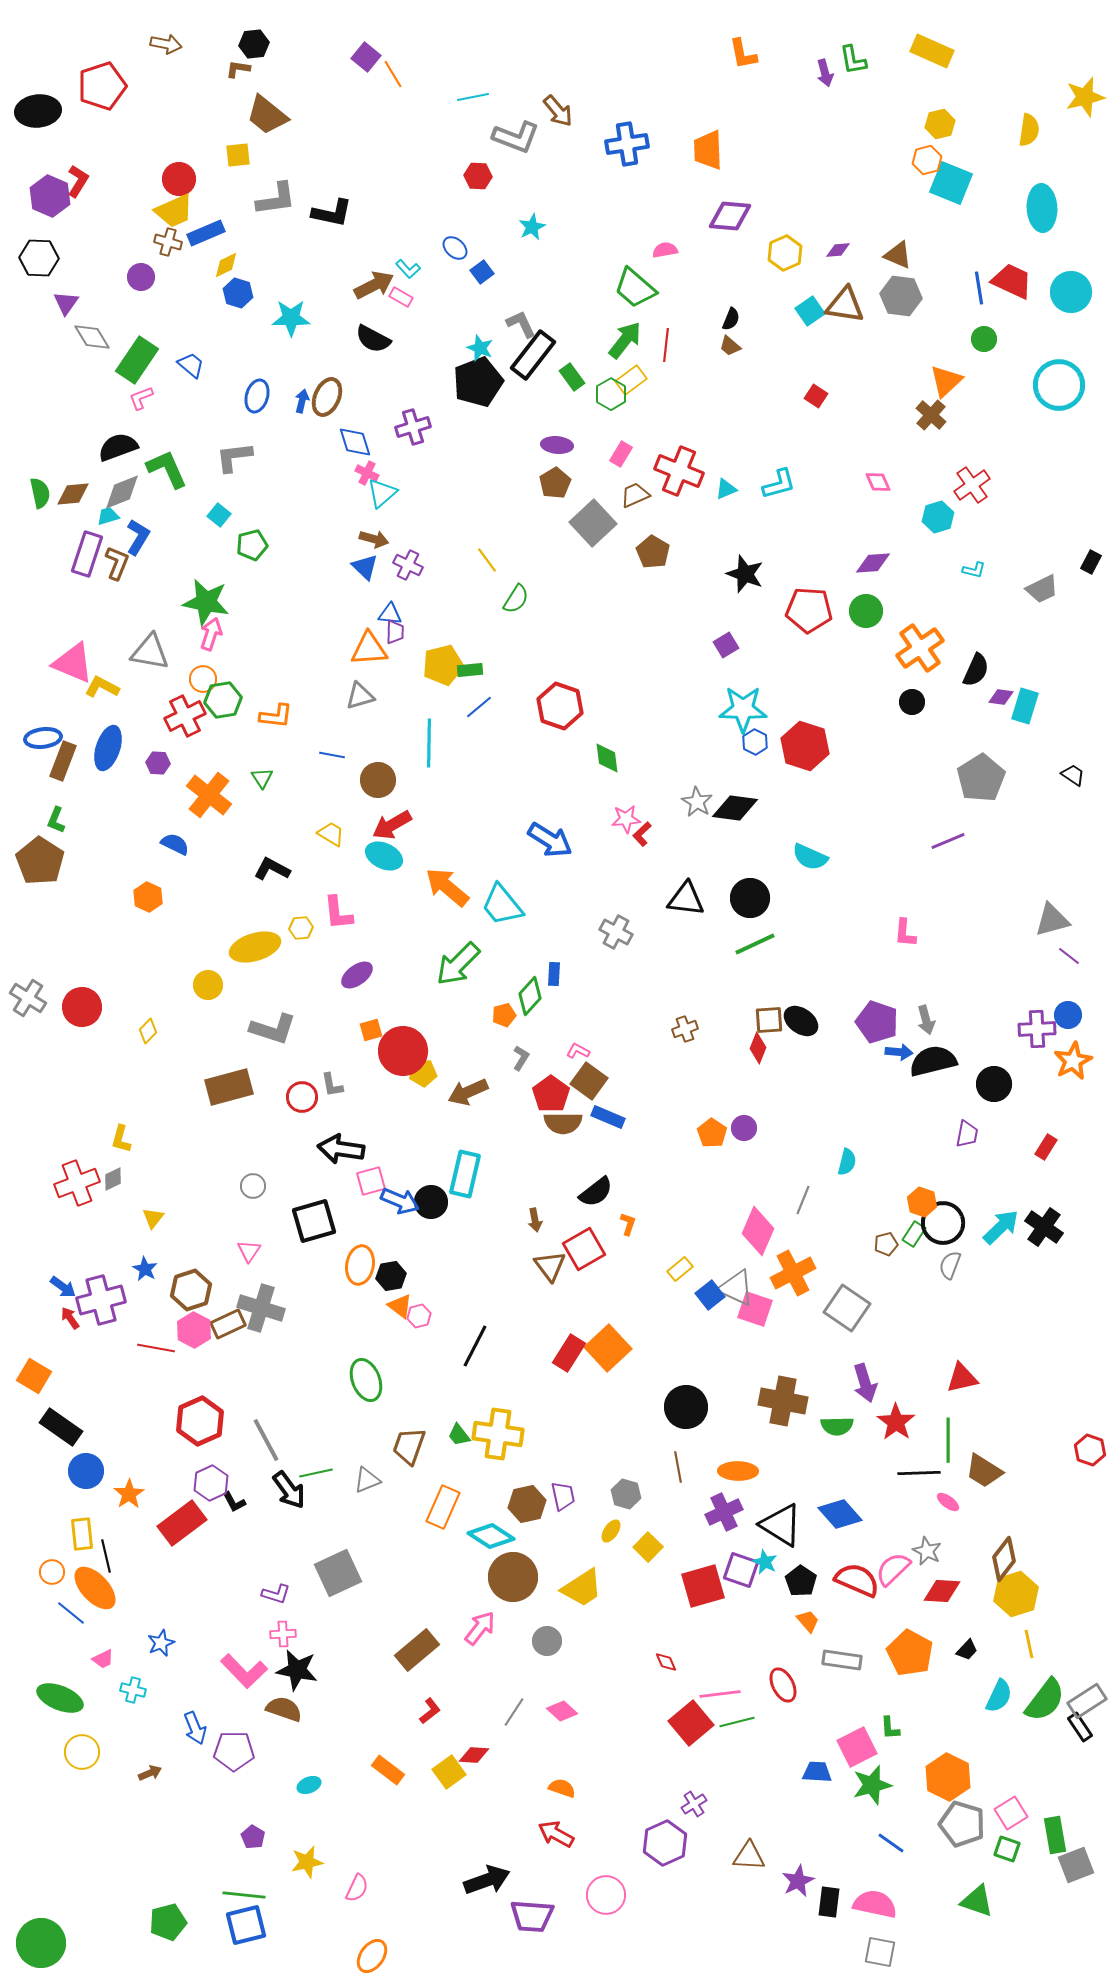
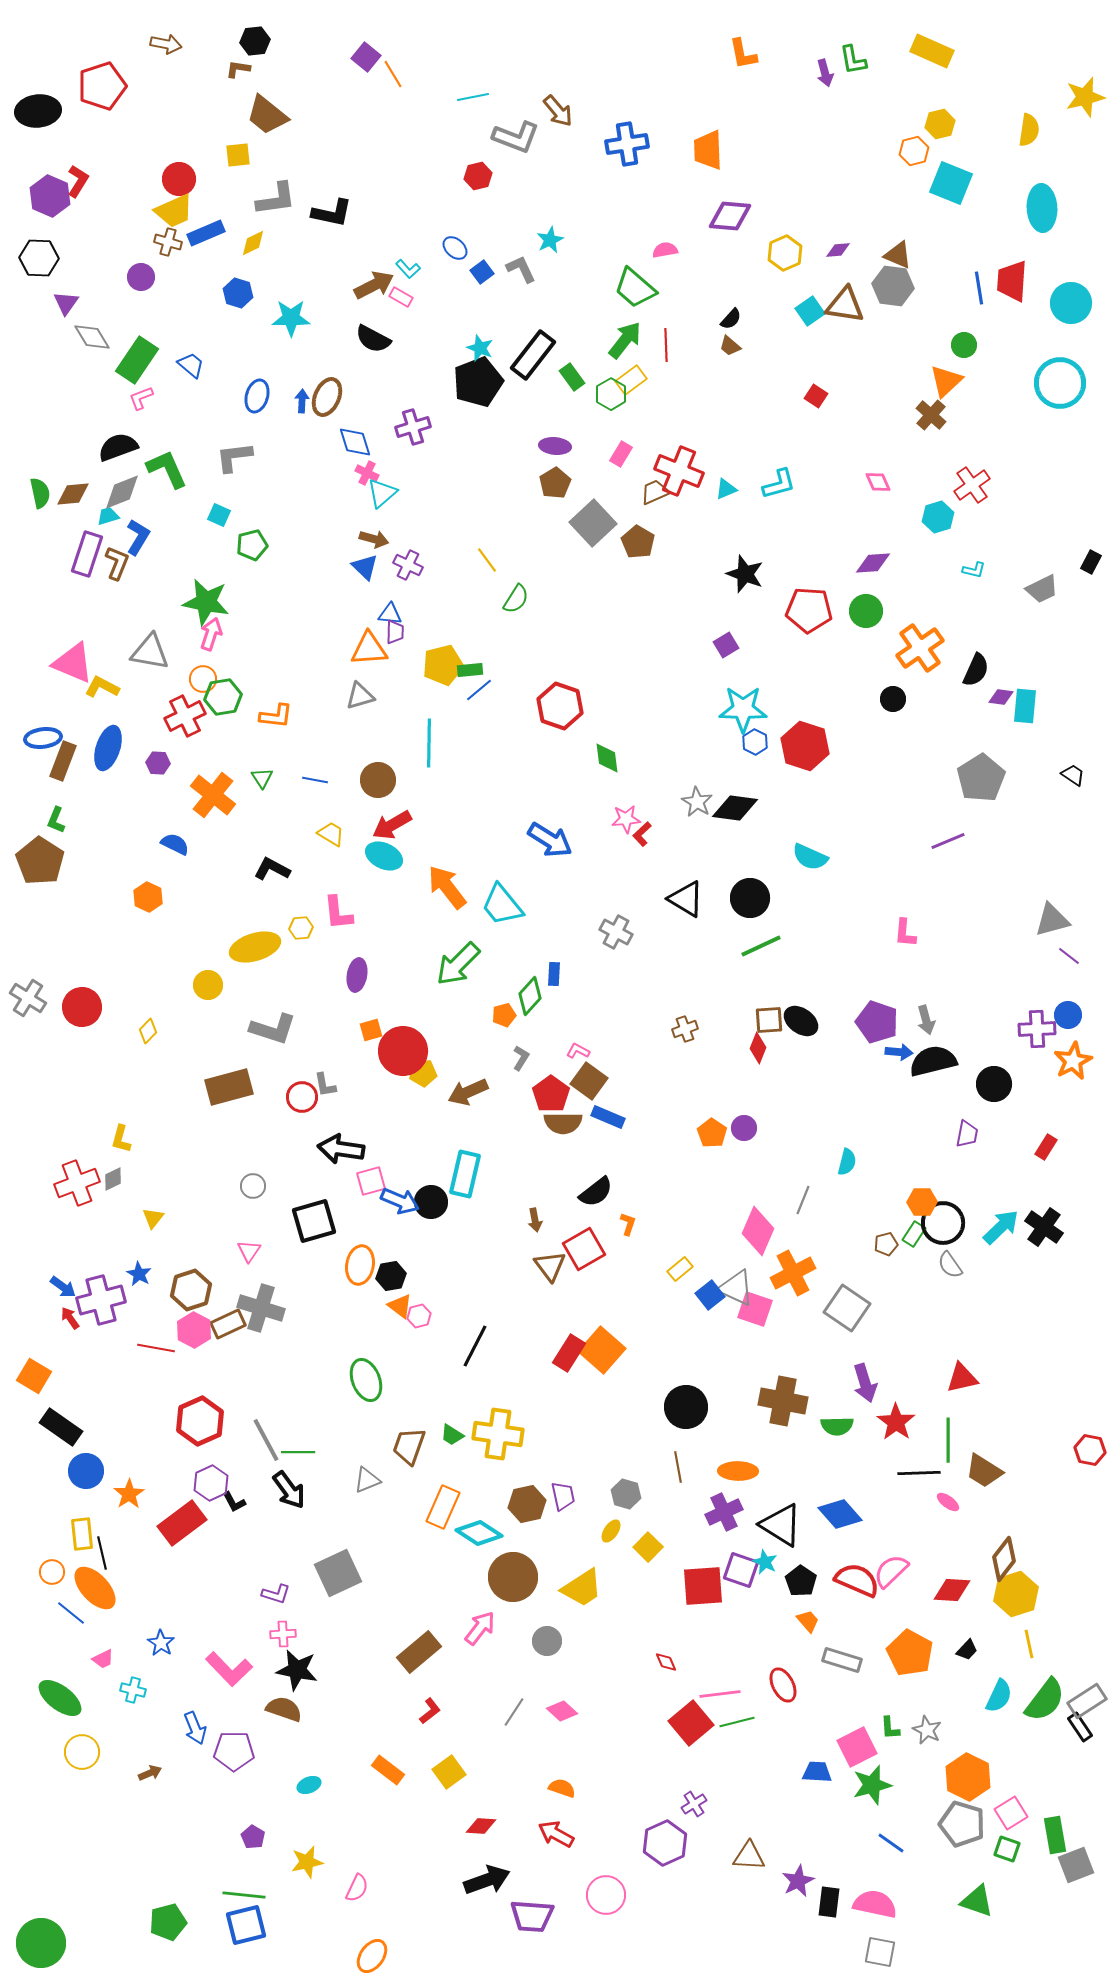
black hexagon at (254, 44): moved 1 px right, 3 px up
orange hexagon at (927, 160): moved 13 px left, 9 px up
red hexagon at (478, 176): rotated 16 degrees counterclockwise
cyan star at (532, 227): moved 18 px right, 13 px down
yellow diamond at (226, 265): moved 27 px right, 22 px up
red trapezoid at (1012, 281): rotated 111 degrees counterclockwise
cyan circle at (1071, 292): moved 11 px down
gray hexagon at (901, 296): moved 8 px left, 10 px up
black semicircle at (731, 319): rotated 20 degrees clockwise
gray L-shape at (521, 324): moved 55 px up
green circle at (984, 339): moved 20 px left, 6 px down
red line at (666, 345): rotated 8 degrees counterclockwise
cyan circle at (1059, 385): moved 1 px right, 2 px up
blue arrow at (302, 401): rotated 10 degrees counterclockwise
purple ellipse at (557, 445): moved 2 px left, 1 px down
brown trapezoid at (635, 495): moved 20 px right, 3 px up
cyan square at (219, 515): rotated 15 degrees counterclockwise
brown pentagon at (653, 552): moved 15 px left, 10 px up
green hexagon at (223, 700): moved 3 px up
black circle at (912, 702): moved 19 px left, 3 px up
cyan rectangle at (1025, 706): rotated 12 degrees counterclockwise
blue line at (479, 707): moved 17 px up
blue line at (332, 755): moved 17 px left, 25 px down
orange cross at (209, 795): moved 4 px right
orange arrow at (447, 887): rotated 12 degrees clockwise
black triangle at (686, 899): rotated 24 degrees clockwise
green line at (755, 944): moved 6 px right, 2 px down
purple ellipse at (357, 975): rotated 44 degrees counterclockwise
gray L-shape at (332, 1085): moved 7 px left
orange hexagon at (922, 1202): rotated 20 degrees counterclockwise
gray semicircle at (950, 1265): rotated 56 degrees counterclockwise
blue star at (145, 1269): moved 6 px left, 5 px down
orange square at (608, 1348): moved 6 px left, 2 px down; rotated 6 degrees counterclockwise
green trapezoid at (459, 1435): moved 7 px left; rotated 20 degrees counterclockwise
red hexagon at (1090, 1450): rotated 8 degrees counterclockwise
green line at (316, 1473): moved 18 px left, 21 px up; rotated 12 degrees clockwise
cyan diamond at (491, 1536): moved 12 px left, 3 px up
gray star at (927, 1551): moved 179 px down
black line at (106, 1556): moved 4 px left, 3 px up
pink semicircle at (893, 1569): moved 2 px left, 2 px down
red square at (703, 1586): rotated 12 degrees clockwise
red diamond at (942, 1591): moved 10 px right, 1 px up
blue star at (161, 1643): rotated 16 degrees counterclockwise
brown rectangle at (417, 1650): moved 2 px right, 2 px down
gray rectangle at (842, 1660): rotated 9 degrees clockwise
pink L-shape at (244, 1671): moved 15 px left, 2 px up
green ellipse at (60, 1698): rotated 15 degrees clockwise
red diamond at (474, 1755): moved 7 px right, 71 px down
orange hexagon at (948, 1777): moved 20 px right
